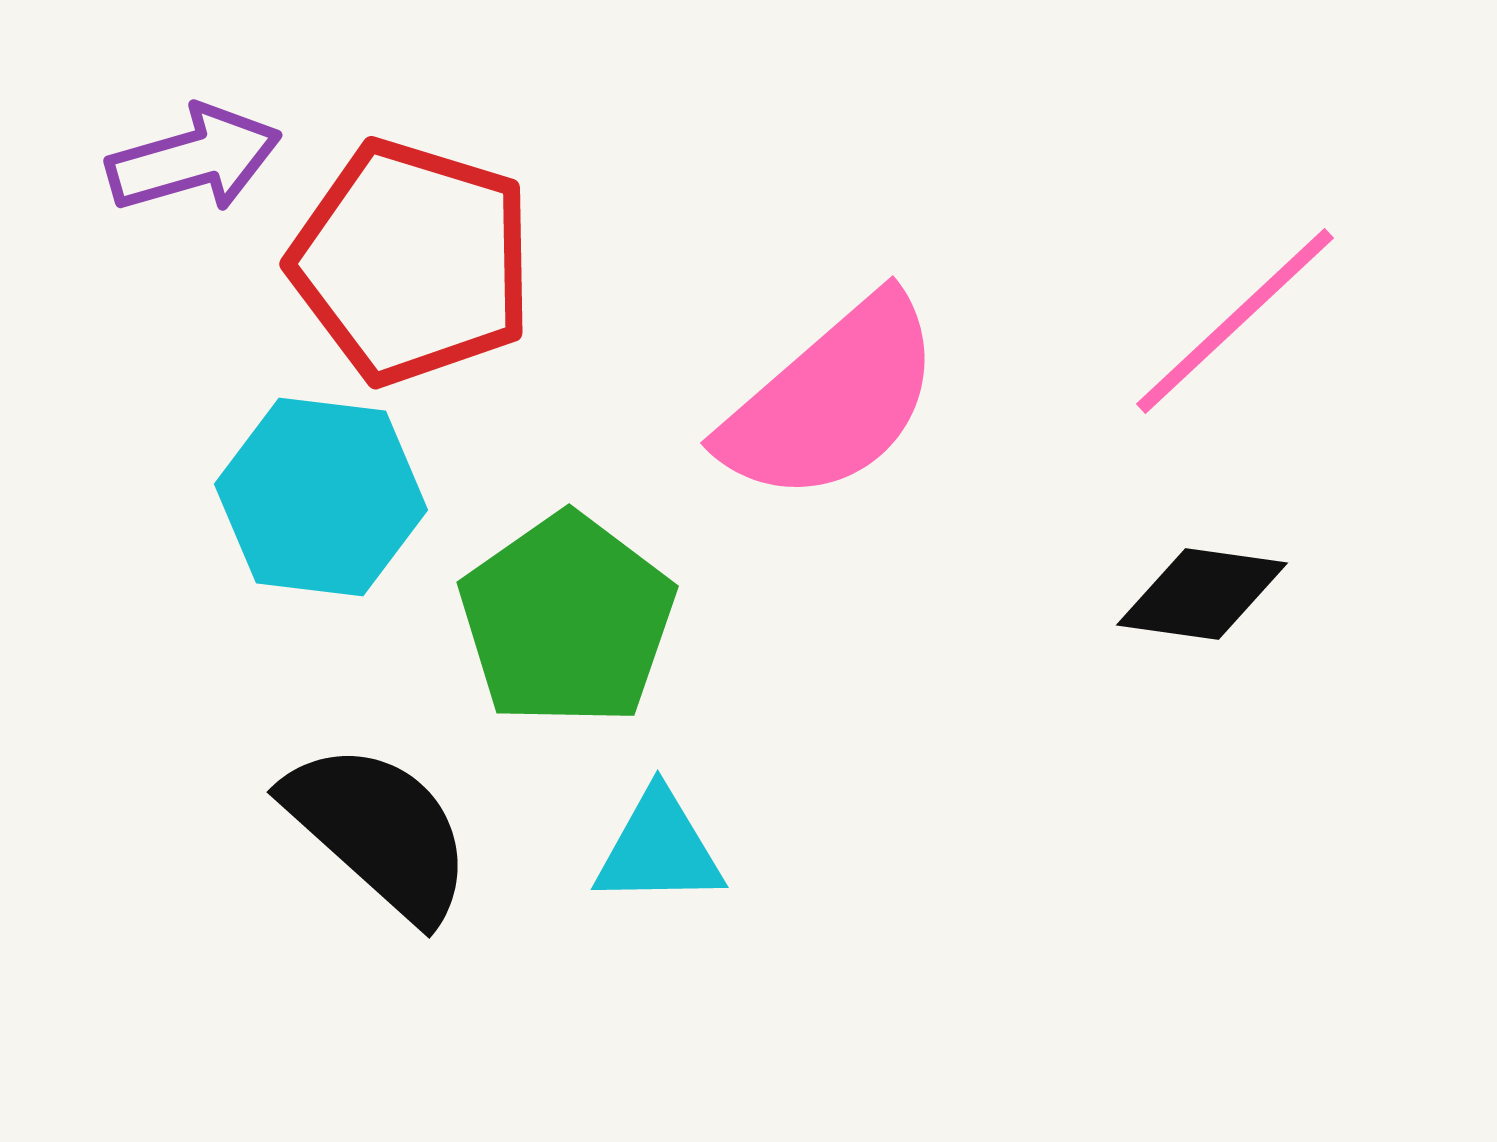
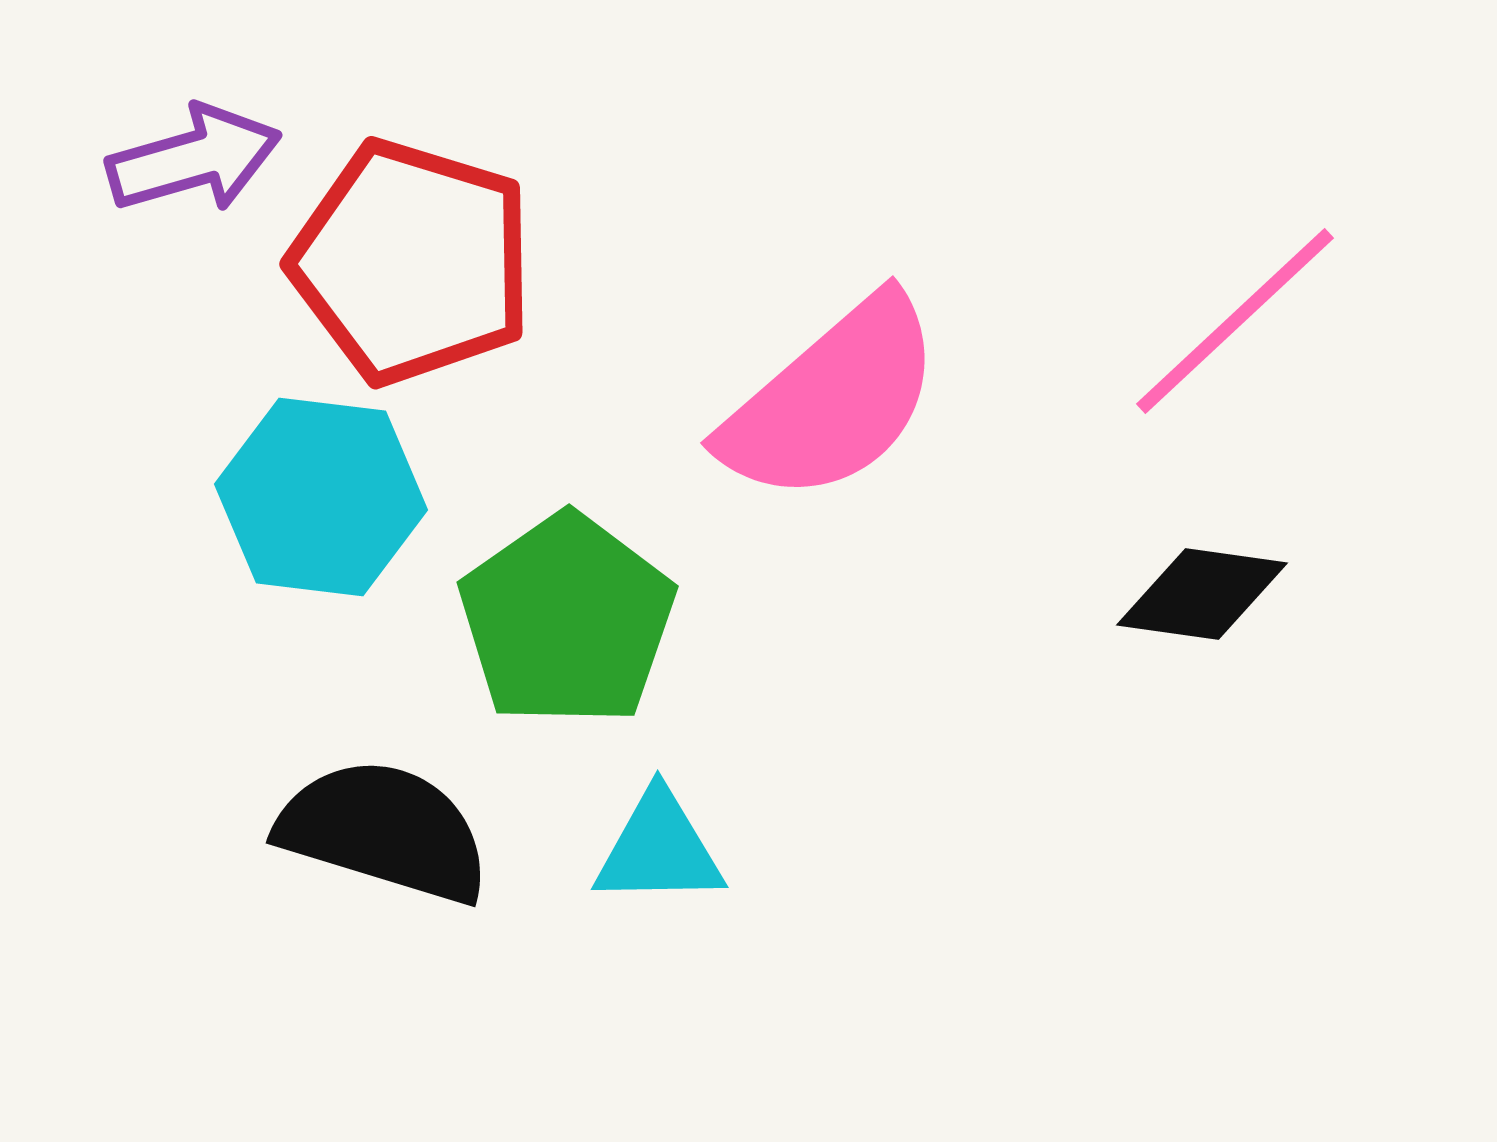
black semicircle: moved 5 px right; rotated 25 degrees counterclockwise
